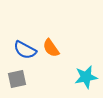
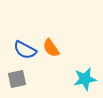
cyan star: moved 1 px left, 2 px down
